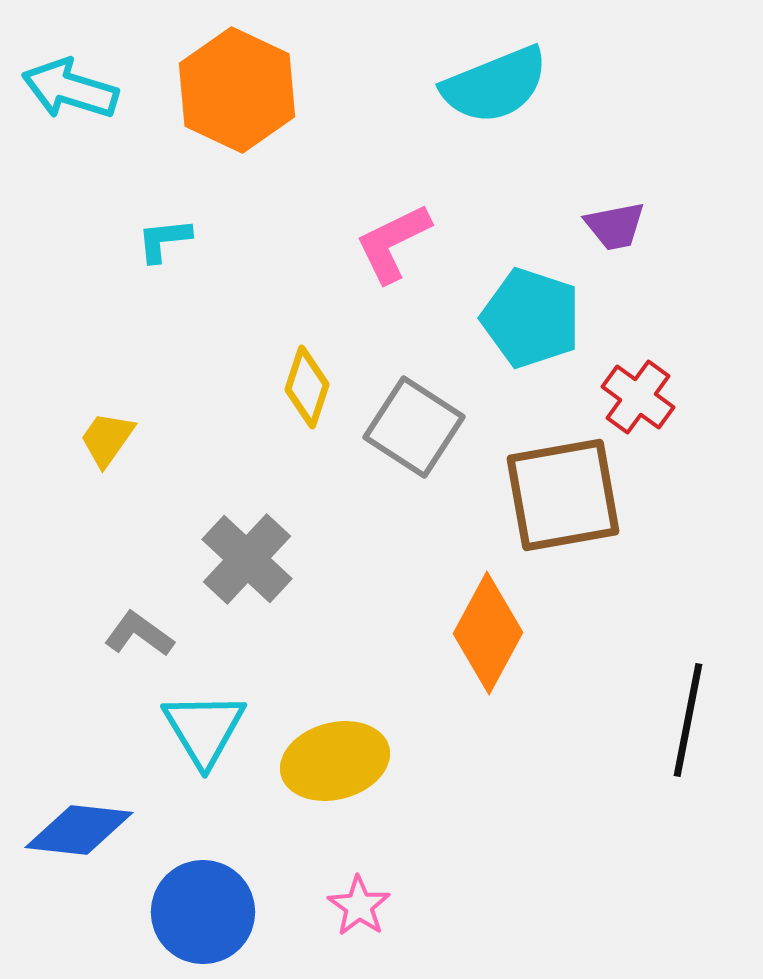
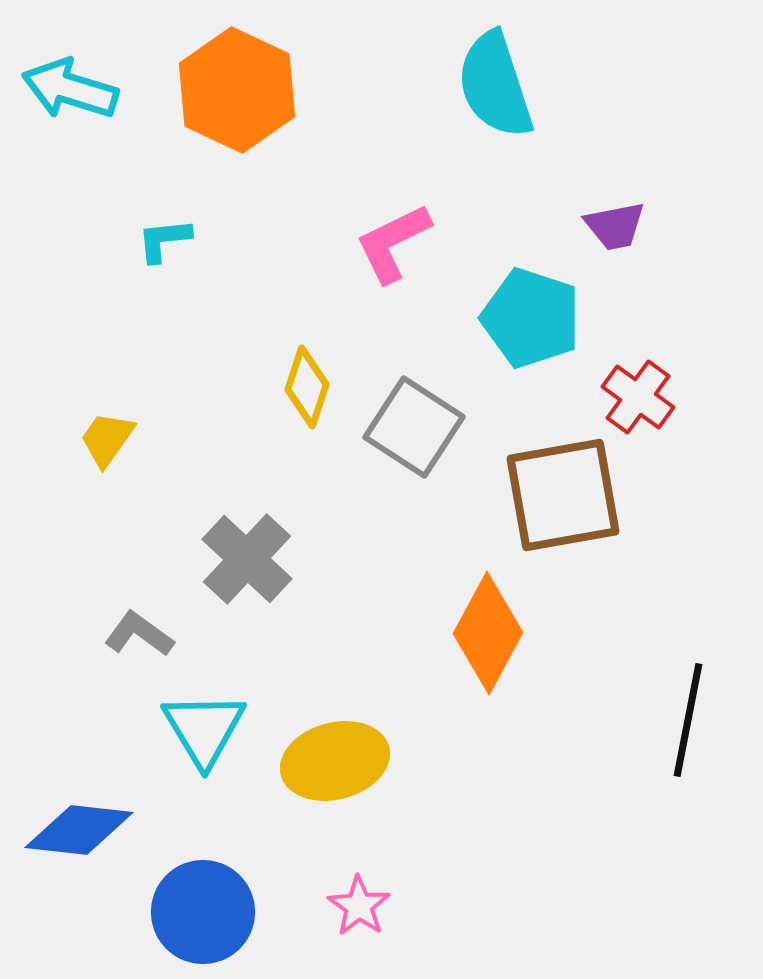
cyan semicircle: rotated 94 degrees clockwise
